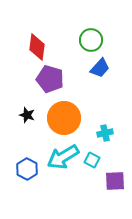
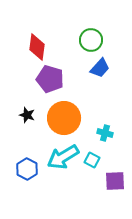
cyan cross: rotated 28 degrees clockwise
